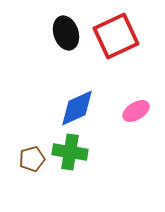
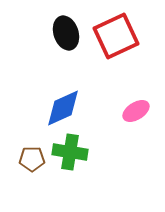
blue diamond: moved 14 px left
brown pentagon: rotated 15 degrees clockwise
